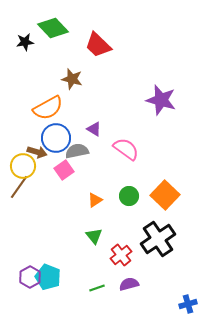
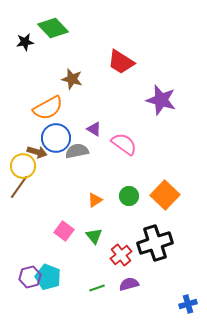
red trapezoid: moved 23 px right, 17 px down; rotated 12 degrees counterclockwise
pink semicircle: moved 2 px left, 5 px up
pink square: moved 61 px down; rotated 18 degrees counterclockwise
black cross: moved 3 px left, 4 px down; rotated 16 degrees clockwise
purple hexagon: rotated 15 degrees clockwise
